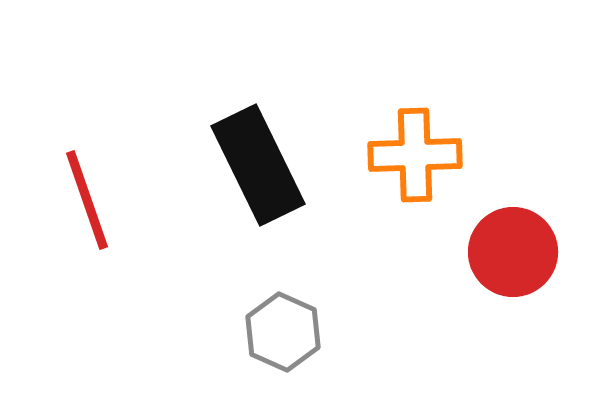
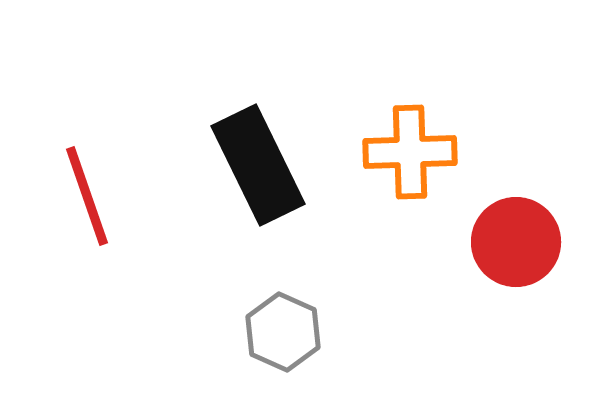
orange cross: moved 5 px left, 3 px up
red line: moved 4 px up
red circle: moved 3 px right, 10 px up
